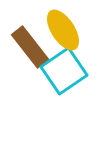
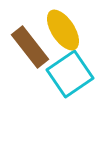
cyan square: moved 6 px right, 3 px down
